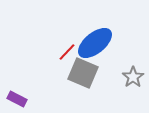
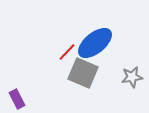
gray star: moved 1 px left; rotated 25 degrees clockwise
purple rectangle: rotated 36 degrees clockwise
